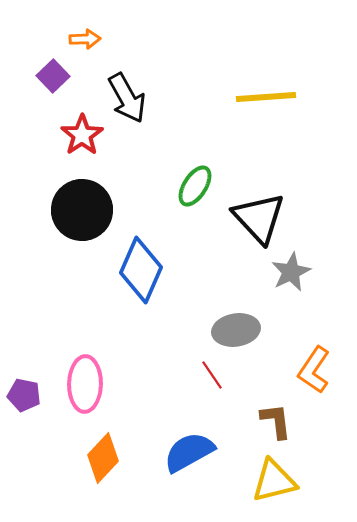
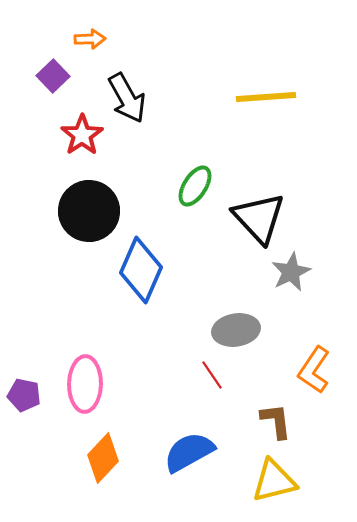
orange arrow: moved 5 px right
black circle: moved 7 px right, 1 px down
